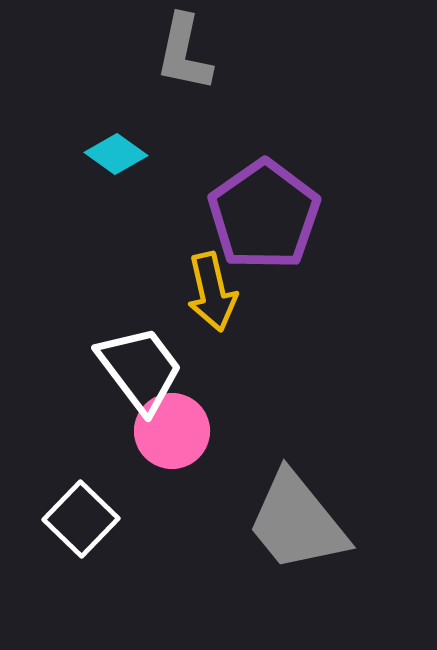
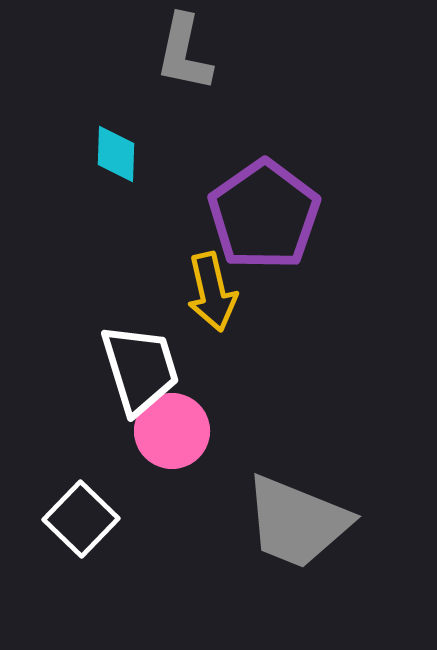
cyan diamond: rotated 56 degrees clockwise
white trapezoid: rotated 20 degrees clockwise
gray trapezoid: rotated 29 degrees counterclockwise
